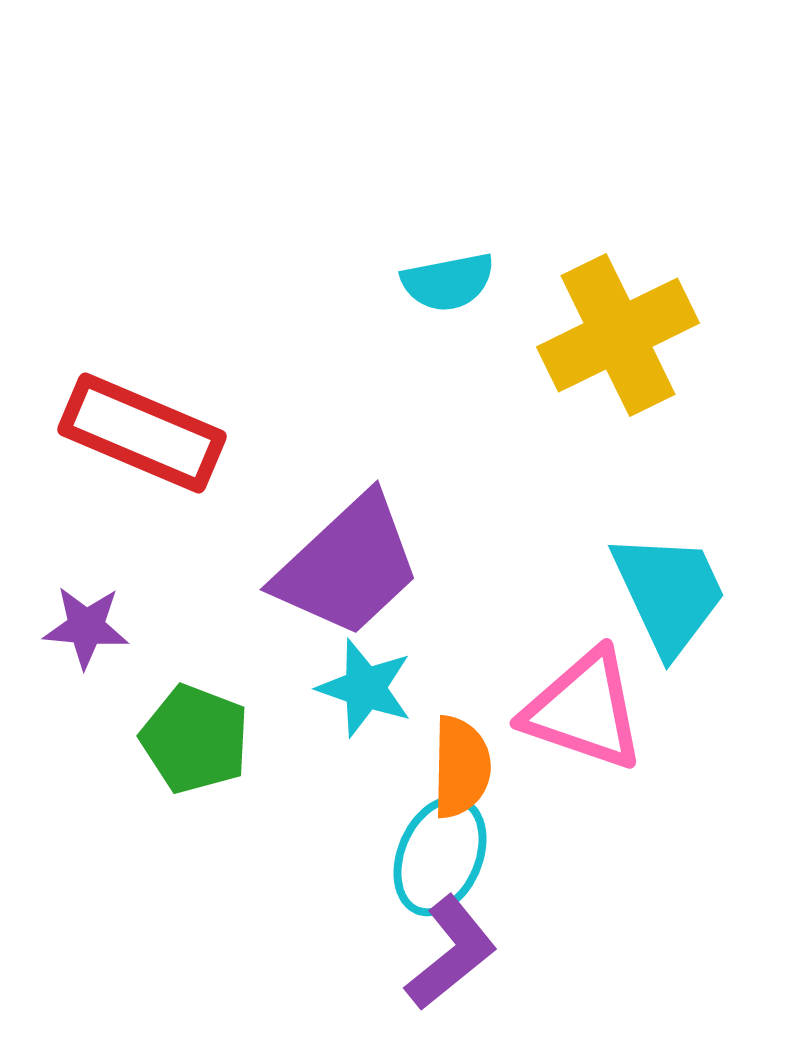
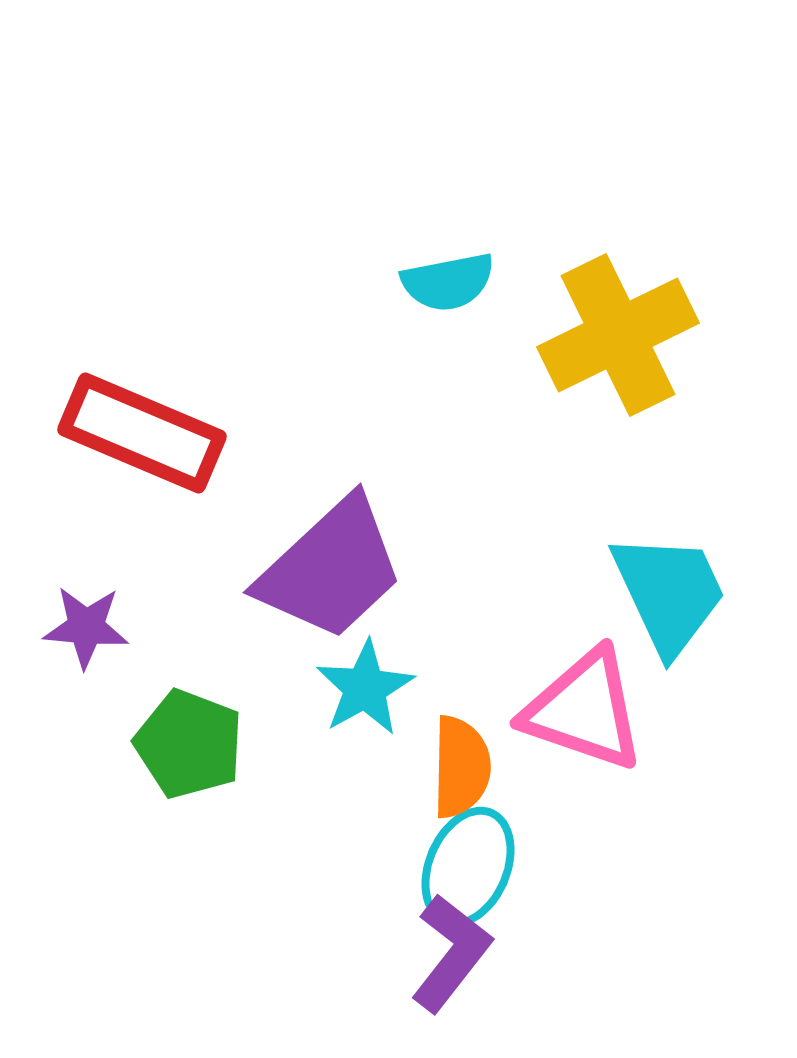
purple trapezoid: moved 17 px left, 3 px down
cyan star: rotated 24 degrees clockwise
green pentagon: moved 6 px left, 5 px down
cyan ellipse: moved 28 px right, 11 px down
purple L-shape: rotated 13 degrees counterclockwise
